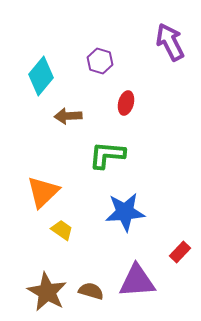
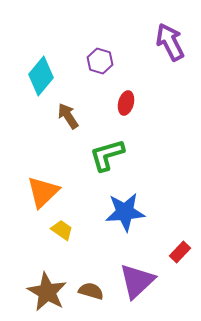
brown arrow: rotated 60 degrees clockwise
green L-shape: rotated 21 degrees counterclockwise
purple triangle: rotated 39 degrees counterclockwise
